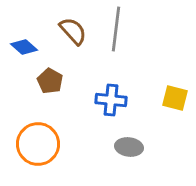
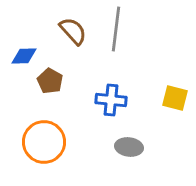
blue diamond: moved 9 px down; rotated 44 degrees counterclockwise
orange circle: moved 6 px right, 2 px up
